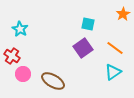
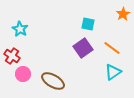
orange line: moved 3 px left
